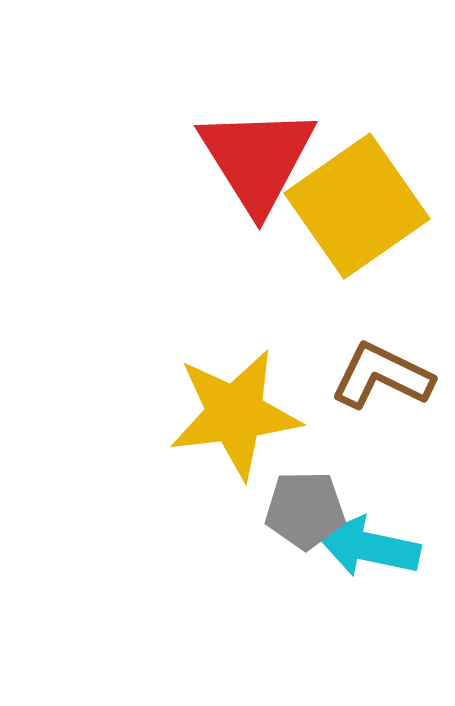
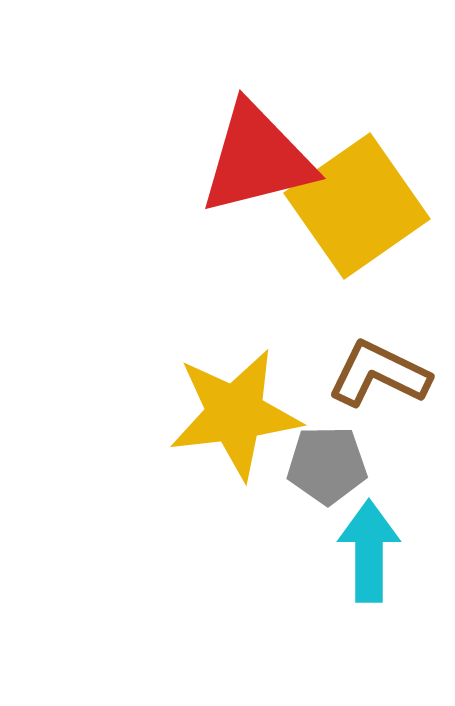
red triangle: rotated 48 degrees clockwise
brown L-shape: moved 3 px left, 2 px up
gray pentagon: moved 22 px right, 45 px up
cyan arrow: moved 4 px down; rotated 78 degrees clockwise
